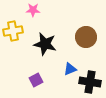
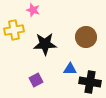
pink star: rotated 16 degrees clockwise
yellow cross: moved 1 px right, 1 px up
black star: rotated 15 degrees counterclockwise
blue triangle: rotated 24 degrees clockwise
